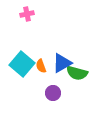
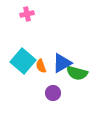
cyan square: moved 1 px right, 3 px up
